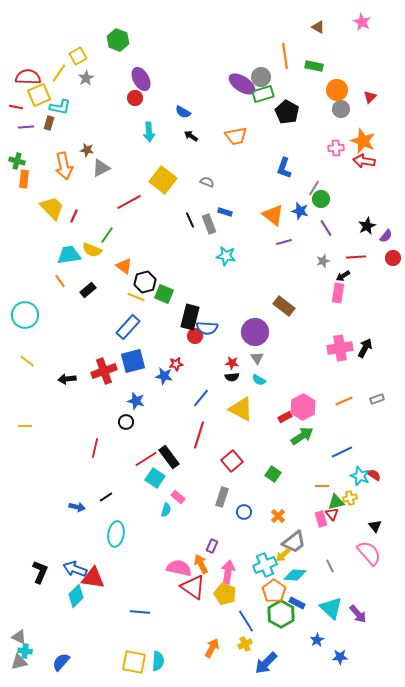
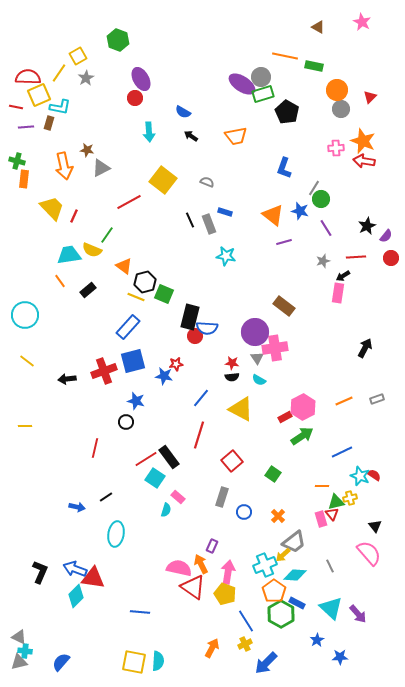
orange line at (285, 56): rotated 70 degrees counterclockwise
red circle at (393, 258): moved 2 px left
pink cross at (340, 348): moved 65 px left
